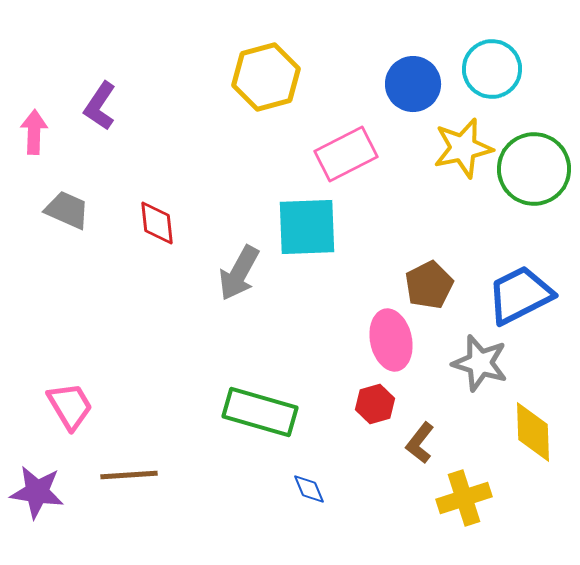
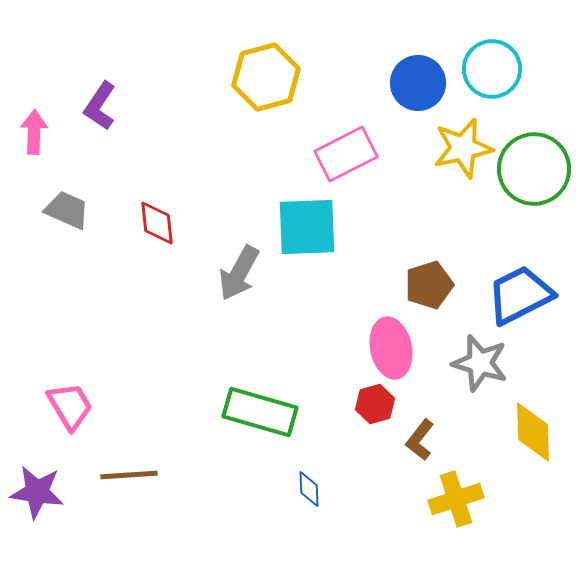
blue circle: moved 5 px right, 1 px up
brown pentagon: rotated 9 degrees clockwise
pink ellipse: moved 8 px down
brown L-shape: moved 3 px up
blue diamond: rotated 21 degrees clockwise
yellow cross: moved 8 px left, 1 px down
